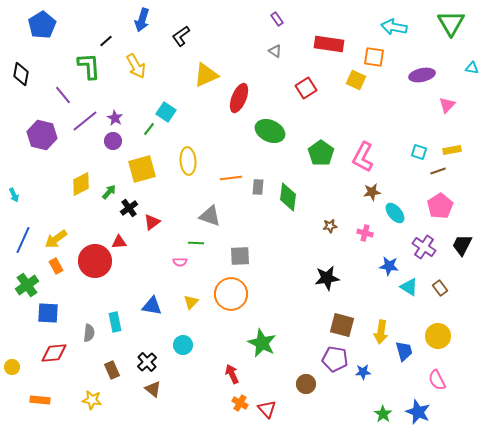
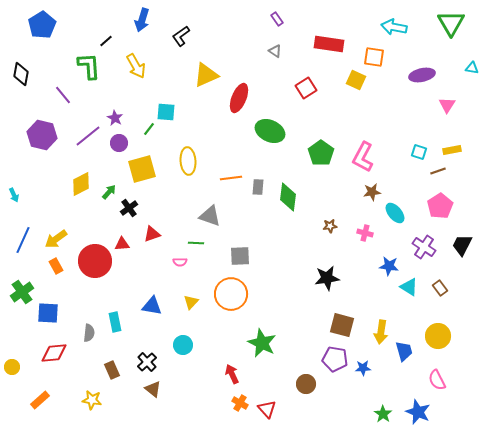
pink triangle at (447, 105): rotated 12 degrees counterclockwise
cyan square at (166, 112): rotated 30 degrees counterclockwise
purple line at (85, 121): moved 3 px right, 15 px down
purple circle at (113, 141): moved 6 px right, 2 px down
red triangle at (152, 222): moved 12 px down; rotated 18 degrees clockwise
red triangle at (119, 242): moved 3 px right, 2 px down
green cross at (27, 285): moved 5 px left, 7 px down
blue star at (363, 372): moved 4 px up
orange rectangle at (40, 400): rotated 48 degrees counterclockwise
